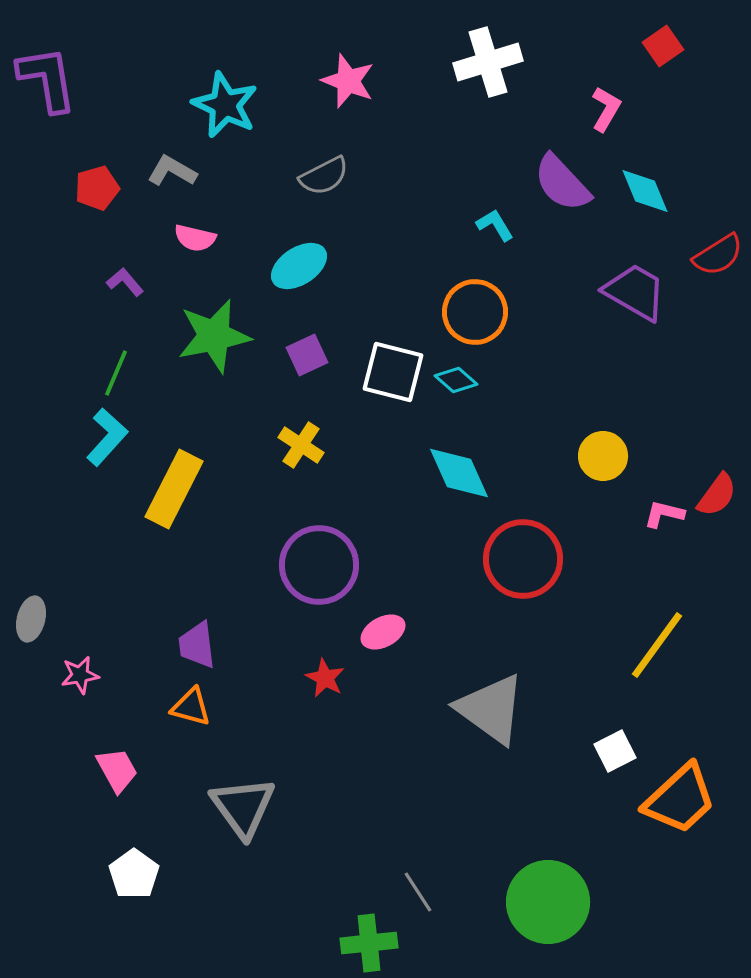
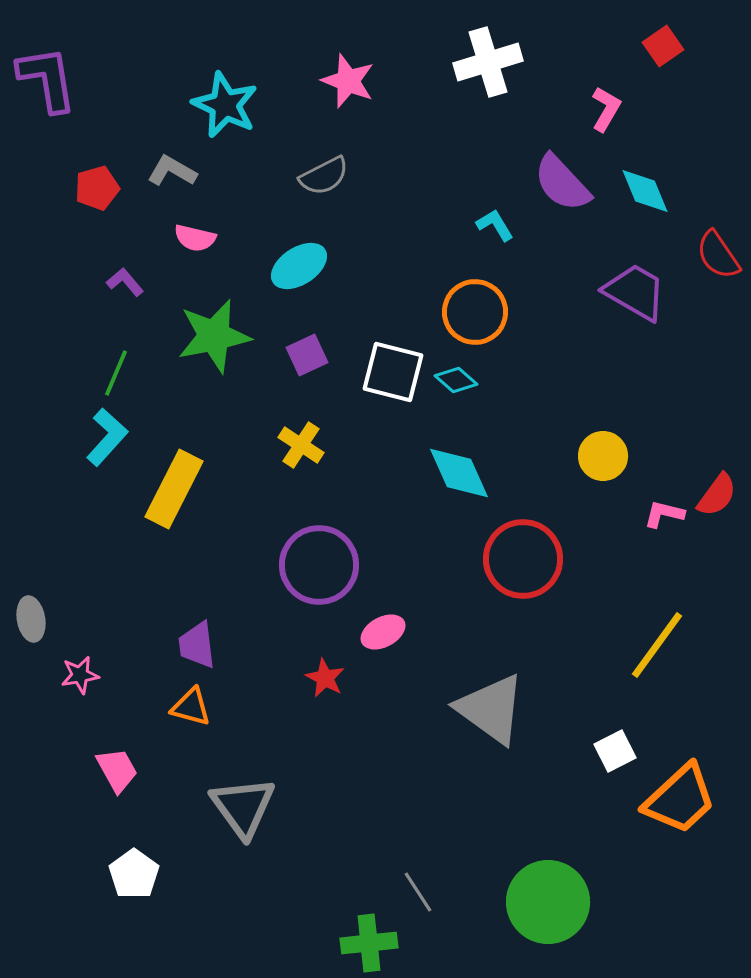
red semicircle at (718, 255): rotated 88 degrees clockwise
gray ellipse at (31, 619): rotated 24 degrees counterclockwise
